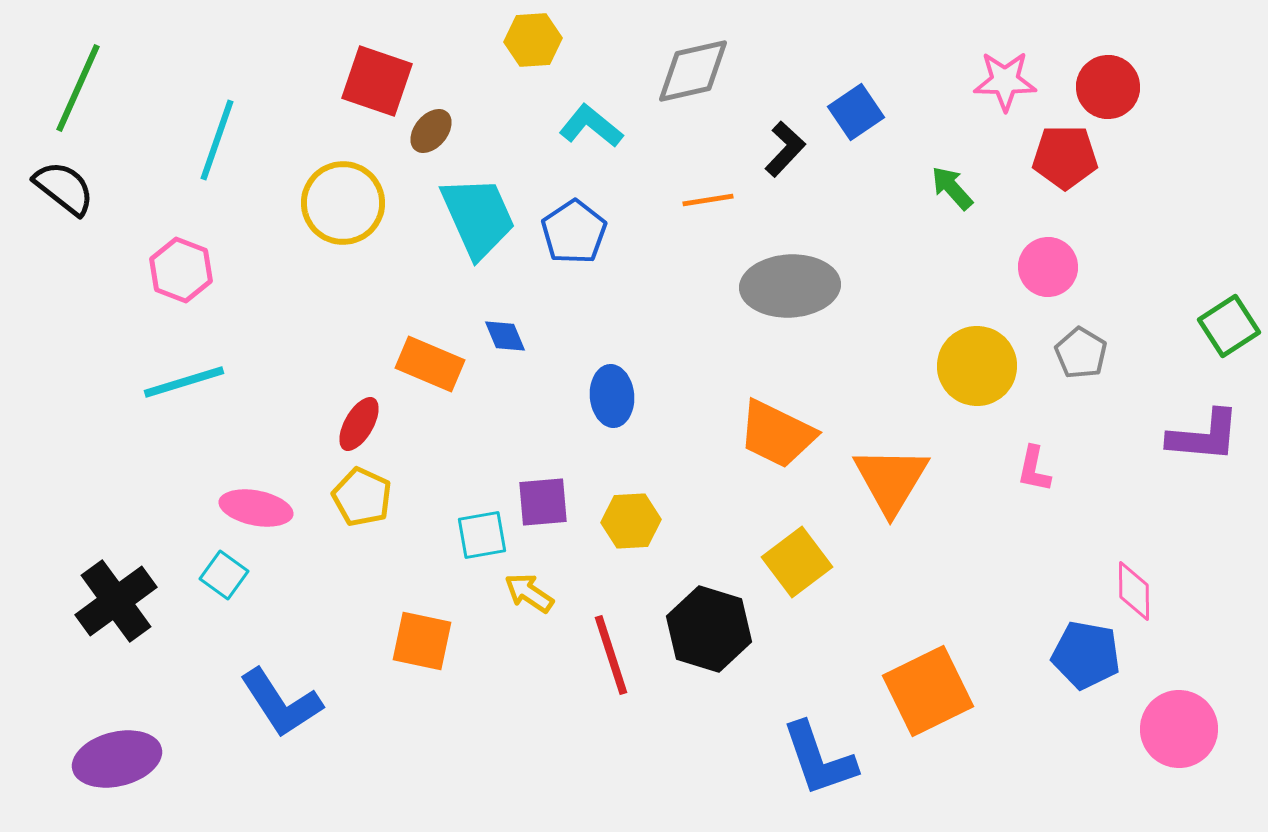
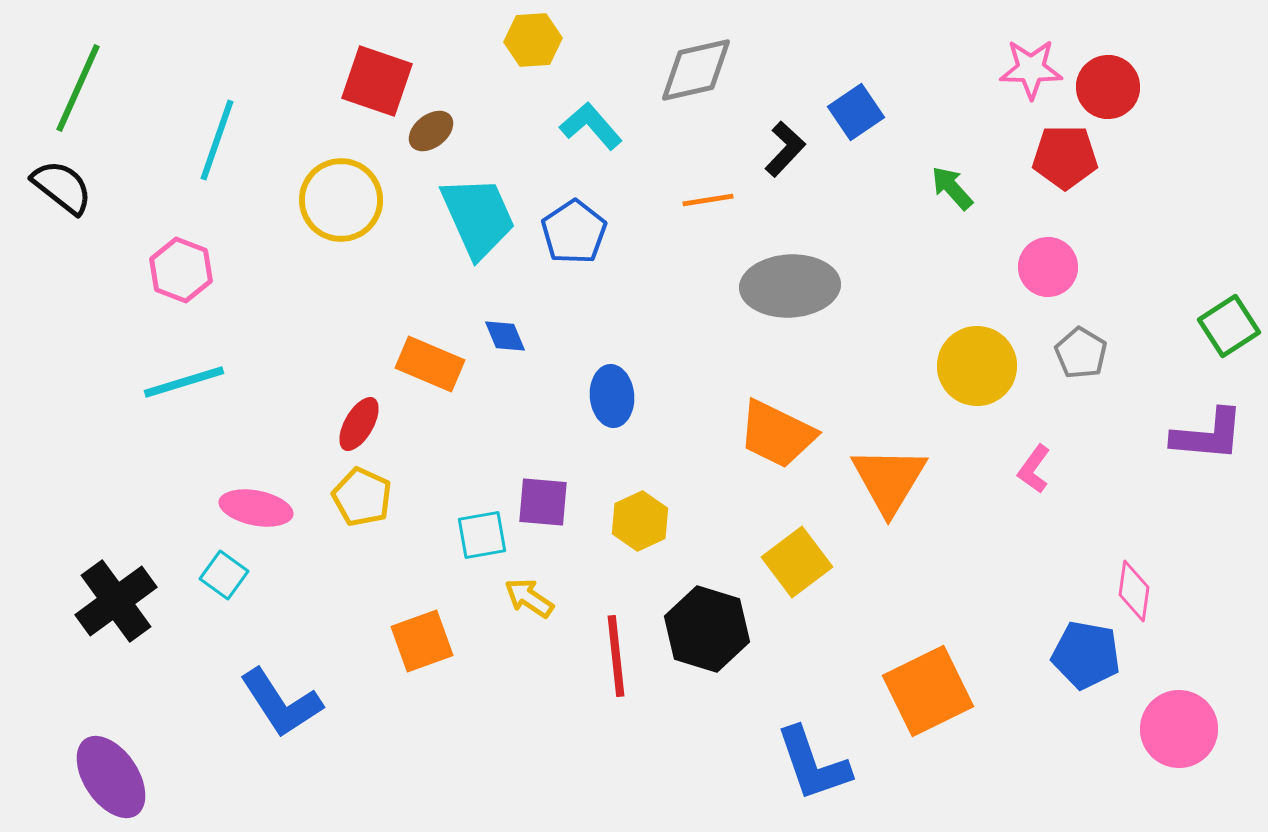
gray diamond at (693, 71): moved 3 px right, 1 px up
pink star at (1005, 81): moved 26 px right, 12 px up
cyan L-shape at (591, 126): rotated 10 degrees clockwise
brown ellipse at (431, 131): rotated 12 degrees clockwise
black semicircle at (64, 188): moved 2 px left, 1 px up
yellow circle at (343, 203): moved 2 px left, 3 px up
purple L-shape at (1204, 436): moved 4 px right, 1 px up
pink L-shape at (1034, 469): rotated 24 degrees clockwise
orange triangle at (891, 480): moved 2 px left
purple square at (543, 502): rotated 10 degrees clockwise
yellow hexagon at (631, 521): moved 9 px right; rotated 22 degrees counterclockwise
pink diamond at (1134, 591): rotated 8 degrees clockwise
yellow arrow at (529, 593): moved 5 px down
black hexagon at (709, 629): moved 2 px left
orange square at (422, 641): rotated 32 degrees counterclockwise
red line at (611, 655): moved 5 px right, 1 px down; rotated 12 degrees clockwise
purple ellipse at (117, 759): moved 6 px left, 18 px down; rotated 70 degrees clockwise
blue L-shape at (819, 759): moved 6 px left, 5 px down
